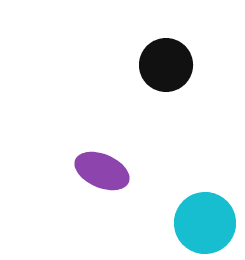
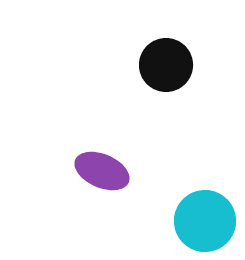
cyan circle: moved 2 px up
